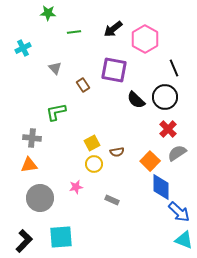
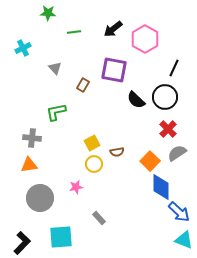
black line: rotated 48 degrees clockwise
brown rectangle: rotated 64 degrees clockwise
gray rectangle: moved 13 px left, 18 px down; rotated 24 degrees clockwise
black L-shape: moved 2 px left, 2 px down
